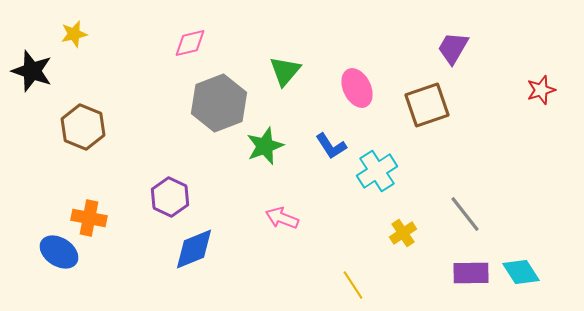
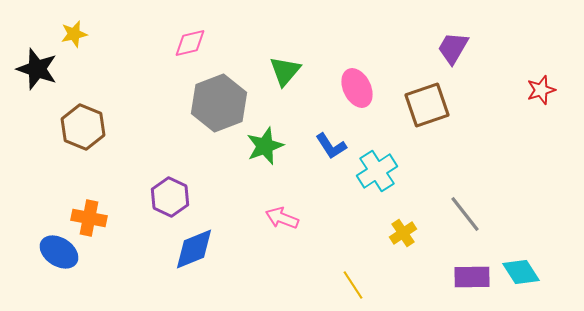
black star: moved 5 px right, 2 px up
purple rectangle: moved 1 px right, 4 px down
